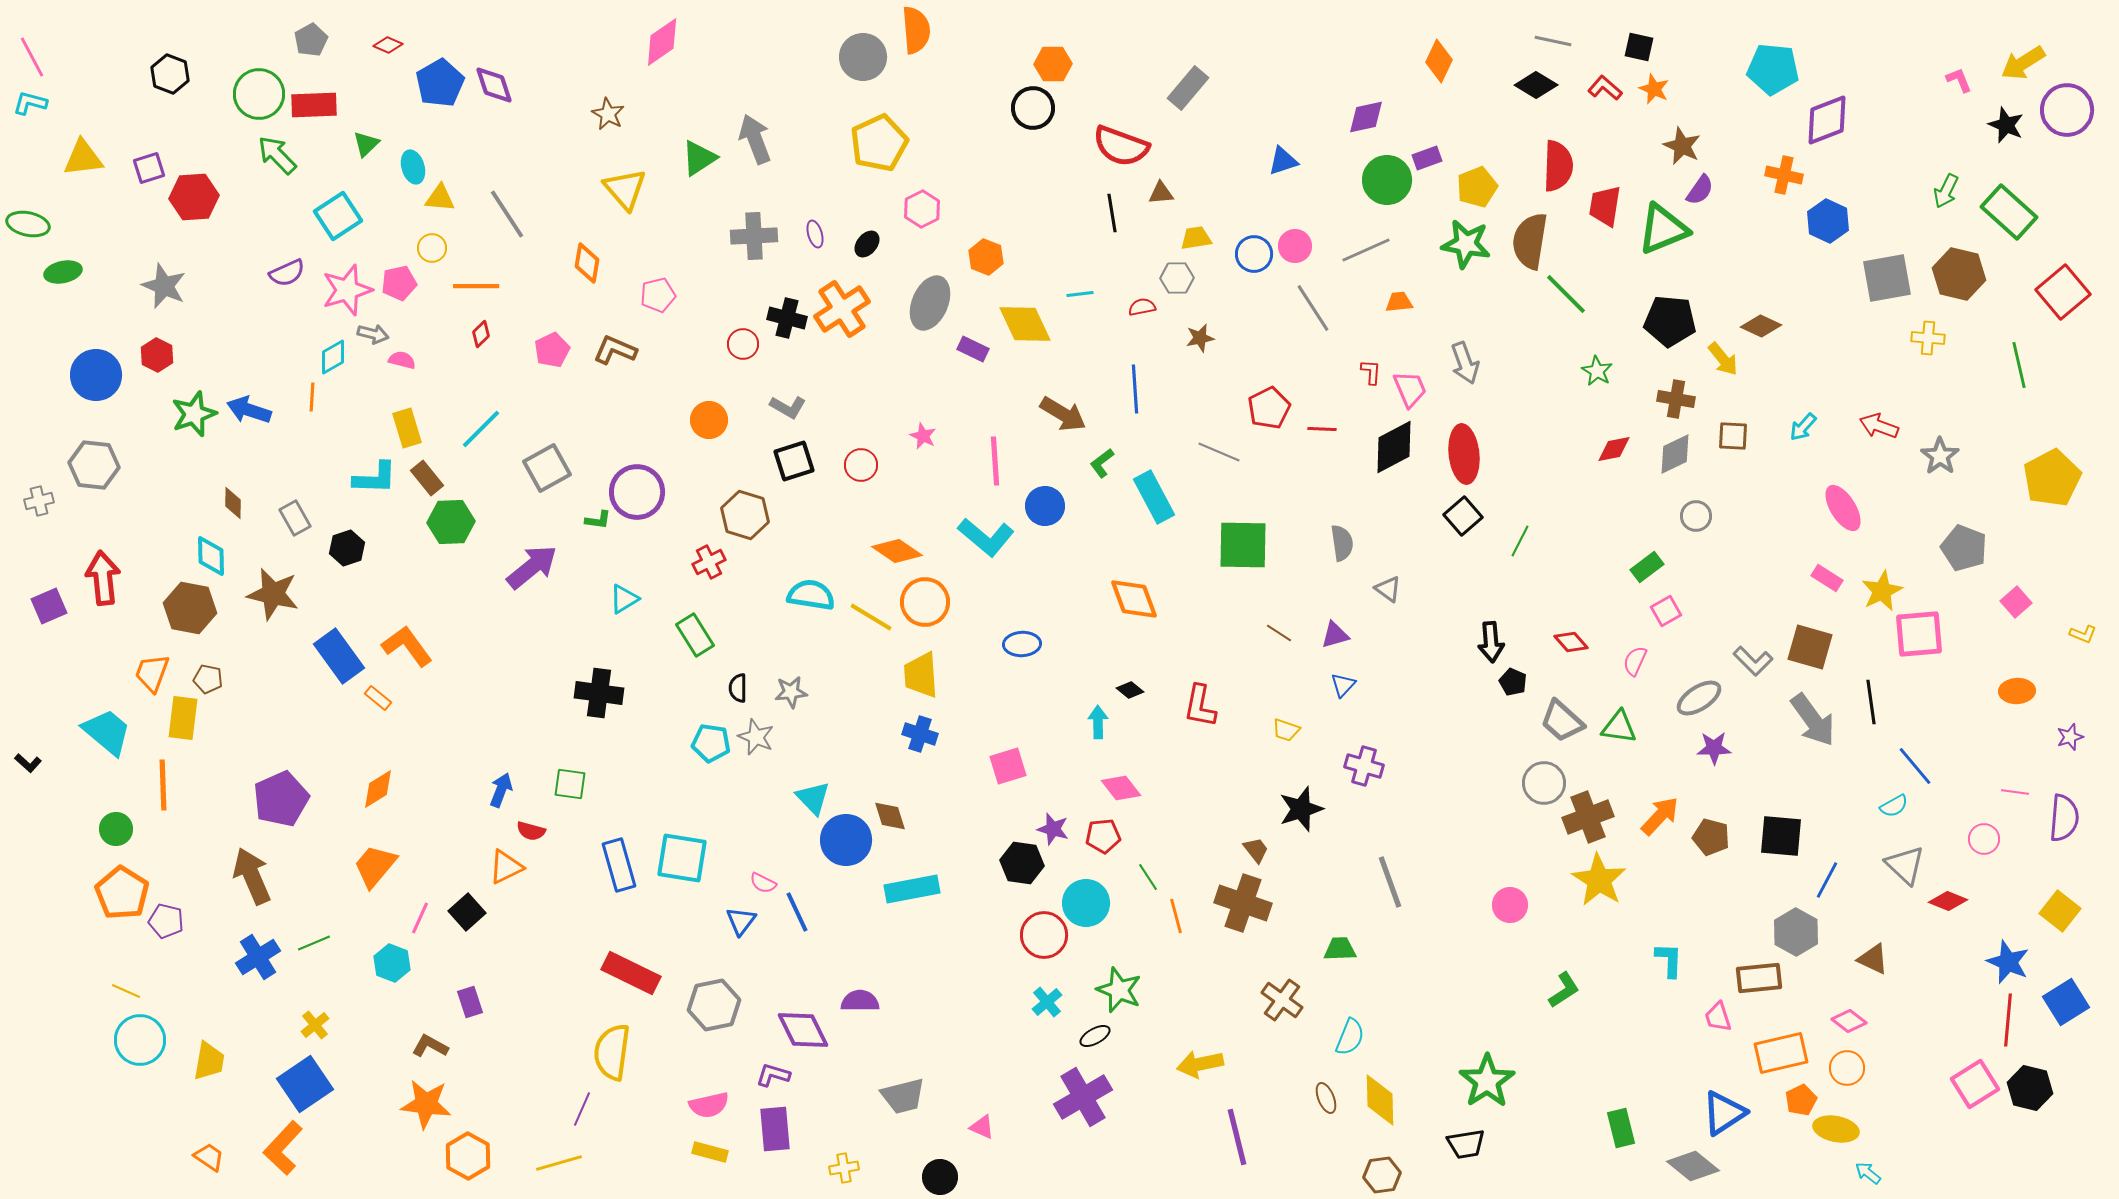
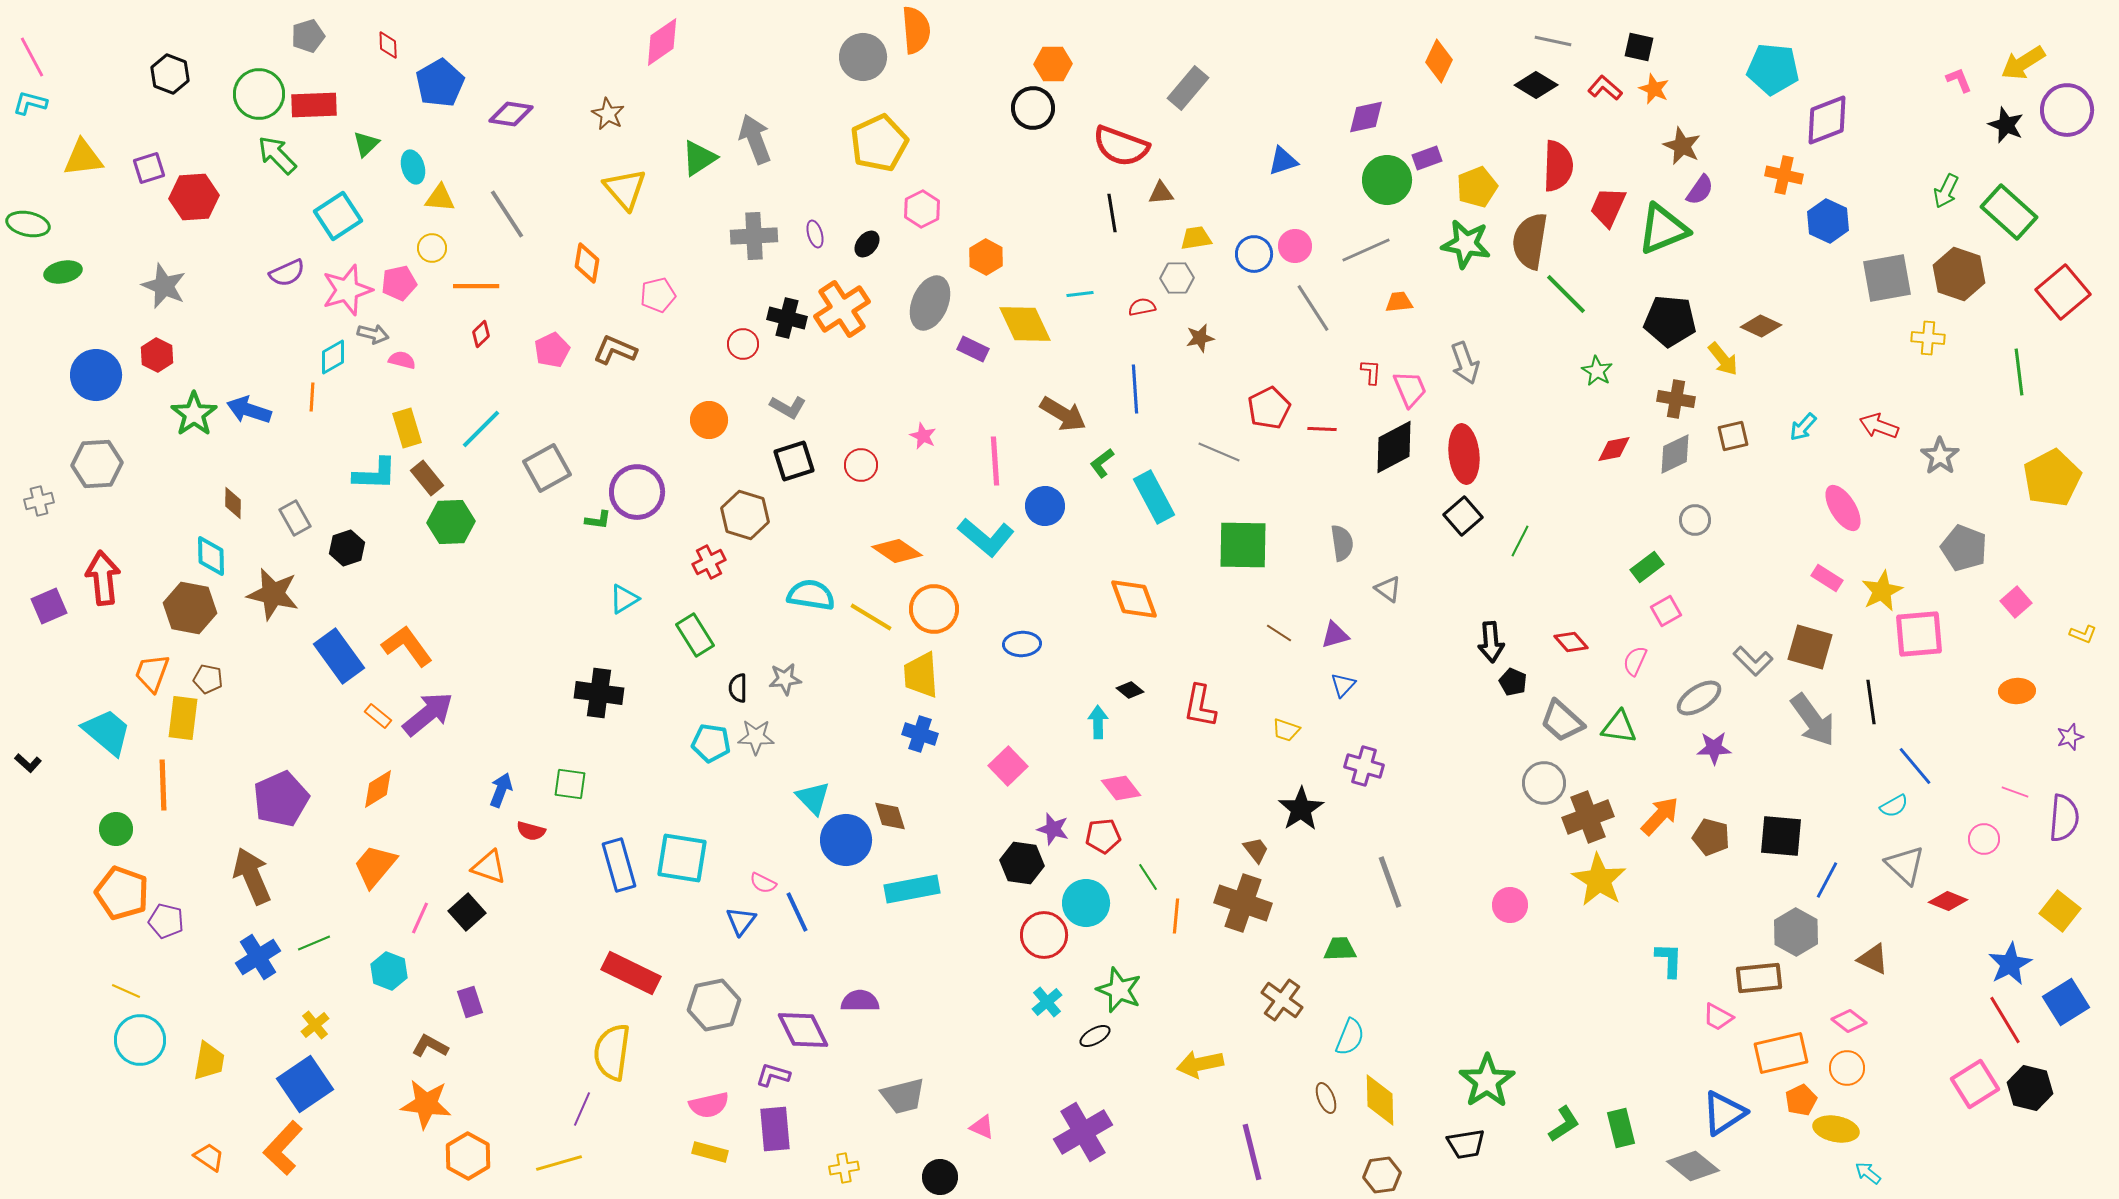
gray pentagon at (311, 40): moved 3 px left, 4 px up; rotated 12 degrees clockwise
red diamond at (388, 45): rotated 64 degrees clockwise
purple diamond at (494, 85): moved 17 px right, 29 px down; rotated 63 degrees counterclockwise
red trapezoid at (1605, 206): moved 3 px right, 1 px down; rotated 15 degrees clockwise
orange hexagon at (986, 257): rotated 8 degrees clockwise
brown hexagon at (1959, 274): rotated 6 degrees clockwise
green line at (2019, 365): moved 7 px down; rotated 6 degrees clockwise
green star at (194, 414): rotated 15 degrees counterclockwise
brown square at (1733, 436): rotated 16 degrees counterclockwise
gray hexagon at (94, 465): moved 3 px right, 1 px up; rotated 9 degrees counterclockwise
cyan L-shape at (375, 478): moved 4 px up
gray circle at (1696, 516): moved 1 px left, 4 px down
purple arrow at (532, 567): moved 104 px left, 147 px down
orange circle at (925, 602): moved 9 px right, 7 px down
gray star at (791, 692): moved 6 px left, 13 px up
orange rectangle at (378, 698): moved 18 px down
gray star at (756, 737): rotated 21 degrees counterclockwise
pink square at (1008, 766): rotated 27 degrees counterclockwise
pink line at (2015, 792): rotated 12 degrees clockwise
black star at (1301, 809): rotated 15 degrees counterclockwise
orange triangle at (506, 867): moved 17 px left; rotated 45 degrees clockwise
orange pentagon at (122, 893): rotated 12 degrees counterclockwise
orange line at (1176, 916): rotated 20 degrees clockwise
blue star at (2008, 962): moved 2 px right, 2 px down; rotated 21 degrees clockwise
cyan hexagon at (392, 963): moved 3 px left, 8 px down
green L-shape at (1564, 990): moved 134 px down
pink trapezoid at (1718, 1017): rotated 44 degrees counterclockwise
red line at (2008, 1020): moved 3 px left; rotated 36 degrees counterclockwise
purple cross at (1083, 1097): moved 35 px down
purple line at (1237, 1137): moved 15 px right, 15 px down
